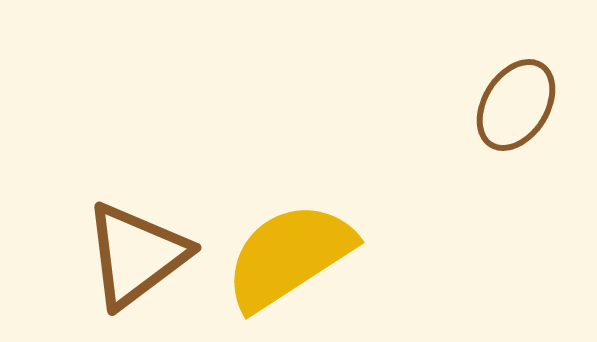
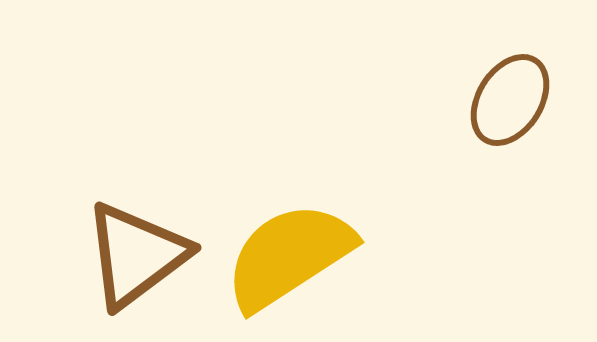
brown ellipse: moved 6 px left, 5 px up
